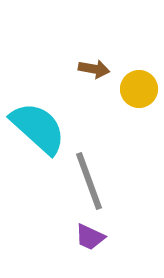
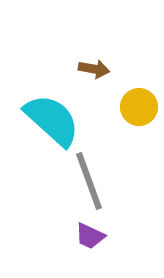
yellow circle: moved 18 px down
cyan semicircle: moved 14 px right, 8 px up
purple trapezoid: moved 1 px up
